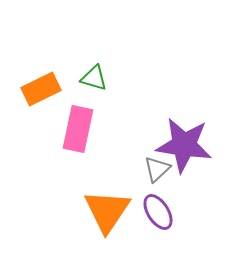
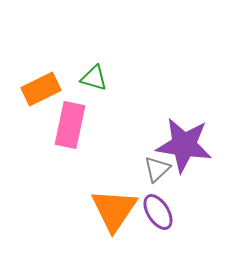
pink rectangle: moved 8 px left, 4 px up
orange triangle: moved 7 px right, 1 px up
